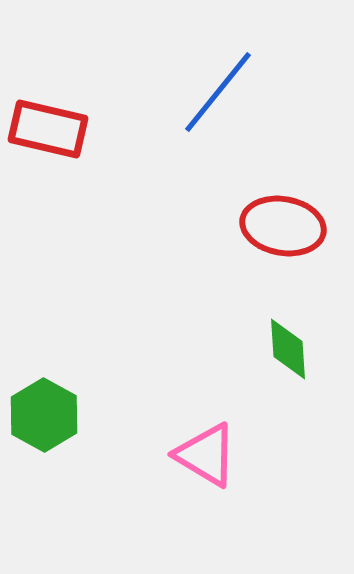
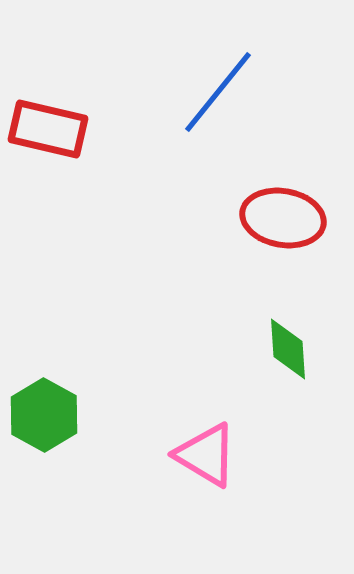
red ellipse: moved 8 px up
